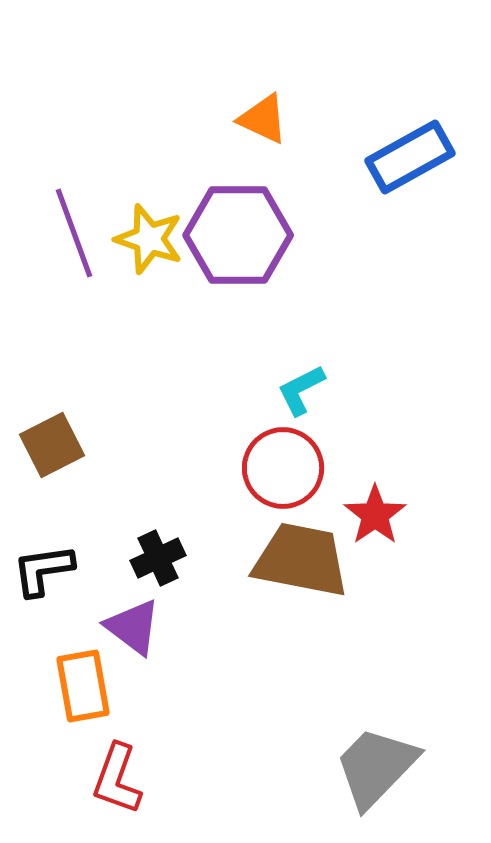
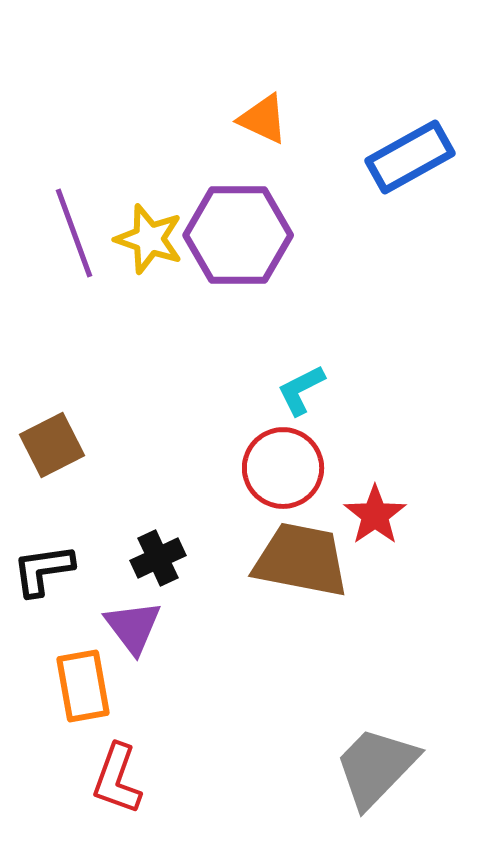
purple triangle: rotated 16 degrees clockwise
